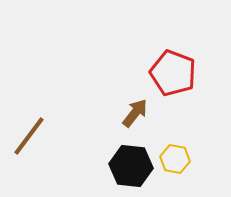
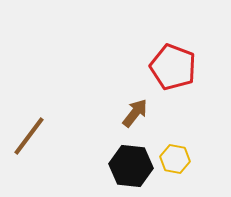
red pentagon: moved 6 px up
